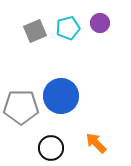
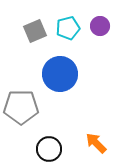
purple circle: moved 3 px down
blue circle: moved 1 px left, 22 px up
black circle: moved 2 px left, 1 px down
